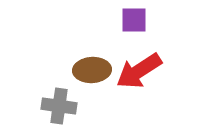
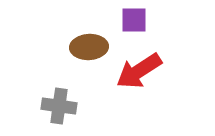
brown ellipse: moved 3 px left, 23 px up
